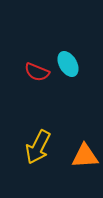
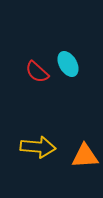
red semicircle: rotated 20 degrees clockwise
yellow arrow: rotated 112 degrees counterclockwise
